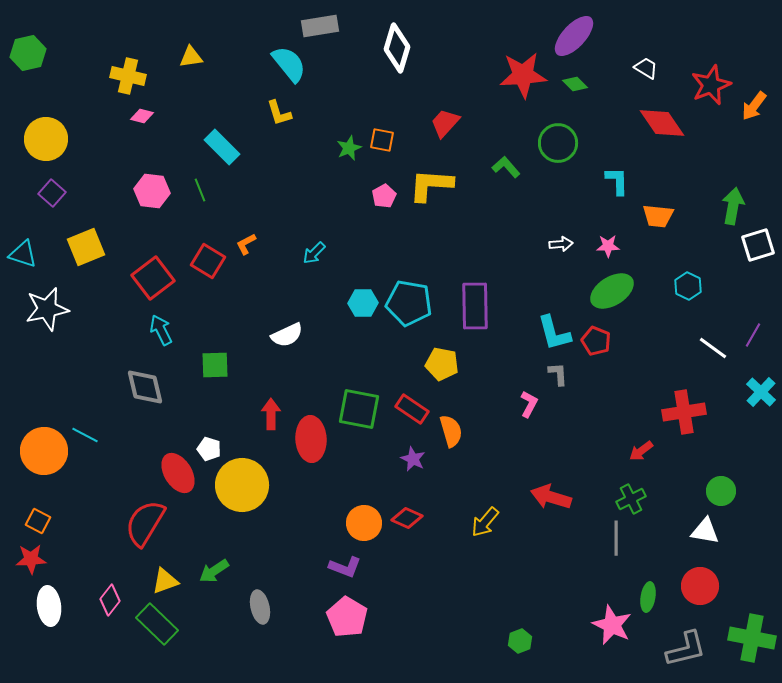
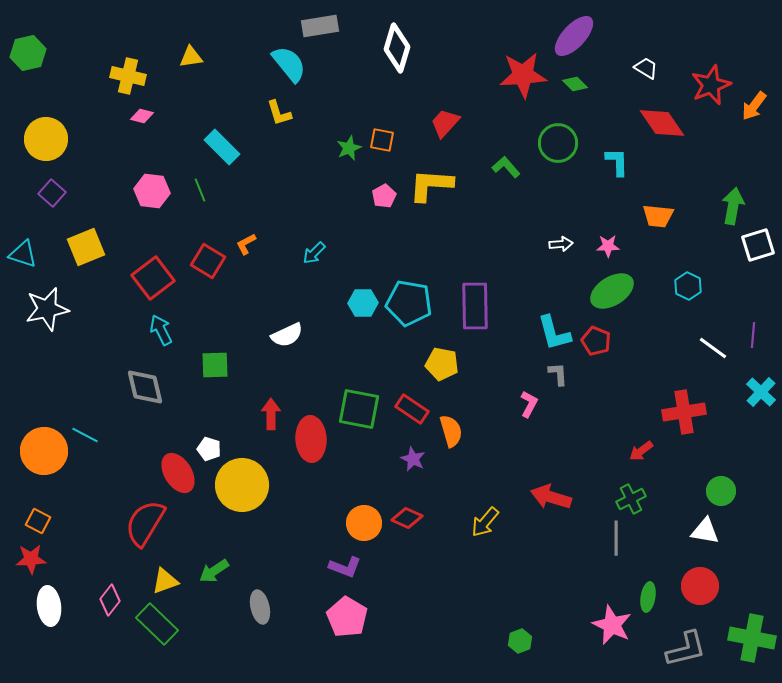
cyan L-shape at (617, 181): moved 19 px up
purple line at (753, 335): rotated 25 degrees counterclockwise
